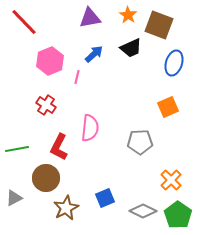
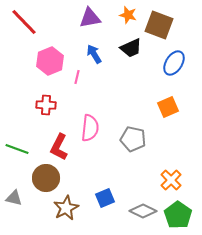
orange star: rotated 18 degrees counterclockwise
blue arrow: rotated 78 degrees counterclockwise
blue ellipse: rotated 15 degrees clockwise
red cross: rotated 30 degrees counterclockwise
gray pentagon: moved 7 px left, 3 px up; rotated 15 degrees clockwise
green line: rotated 30 degrees clockwise
gray triangle: rotated 42 degrees clockwise
